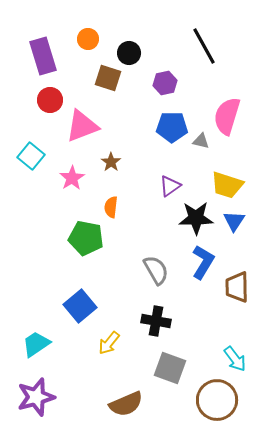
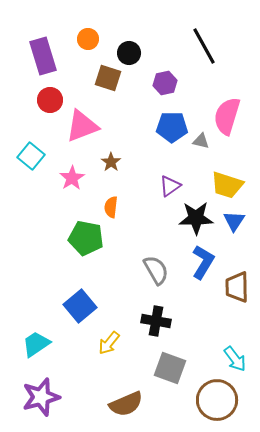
purple star: moved 5 px right
